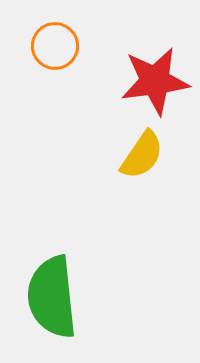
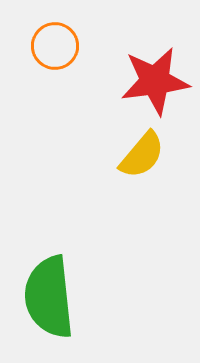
yellow semicircle: rotated 6 degrees clockwise
green semicircle: moved 3 px left
